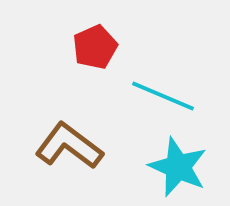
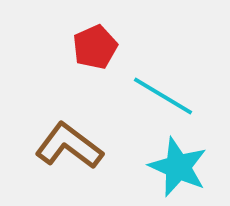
cyan line: rotated 8 degrees clockwise
